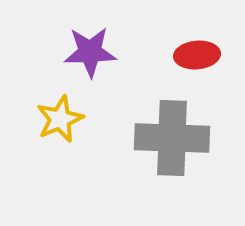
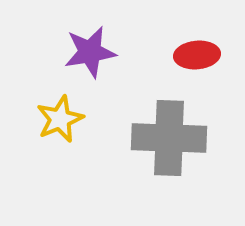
purple star: rotated 8 degrees counterclockwise
gray cross: moved 3 px left
